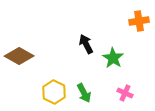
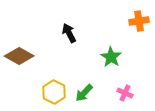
black arrow: moved 17 px left, 11 px up
green star: moved 2 px left, 1 px up
green arrow: rotated 72 degrees clockwise
